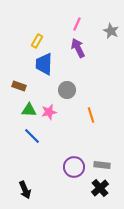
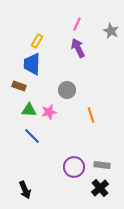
blue trapezoid: moved 12 px left
